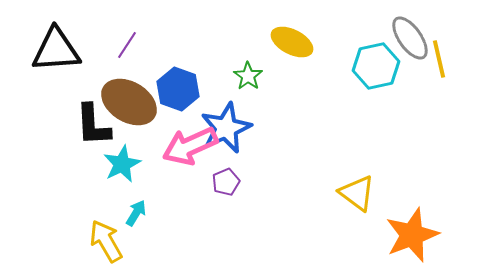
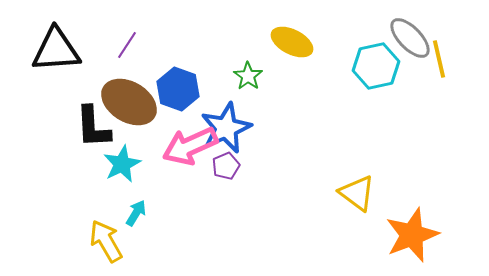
gray ellipse: rotated 9 degrees counterclockwise
black L-shape: moved 2 px down
purple pentagon: moved 16 px up
